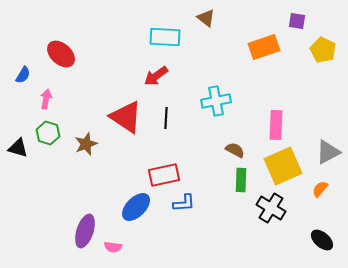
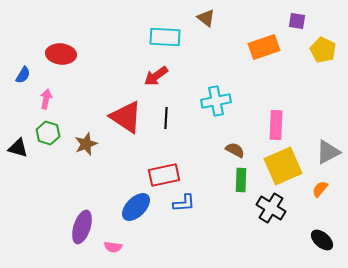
red ellipse: rotated 36 degrees counterclockwise
purple ellipse: moved 3 px left, 4 px up
